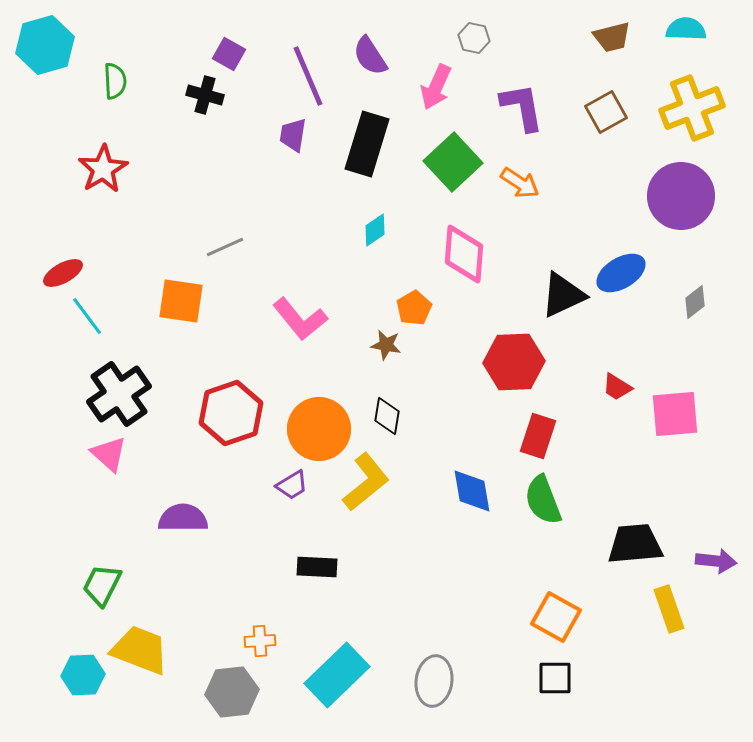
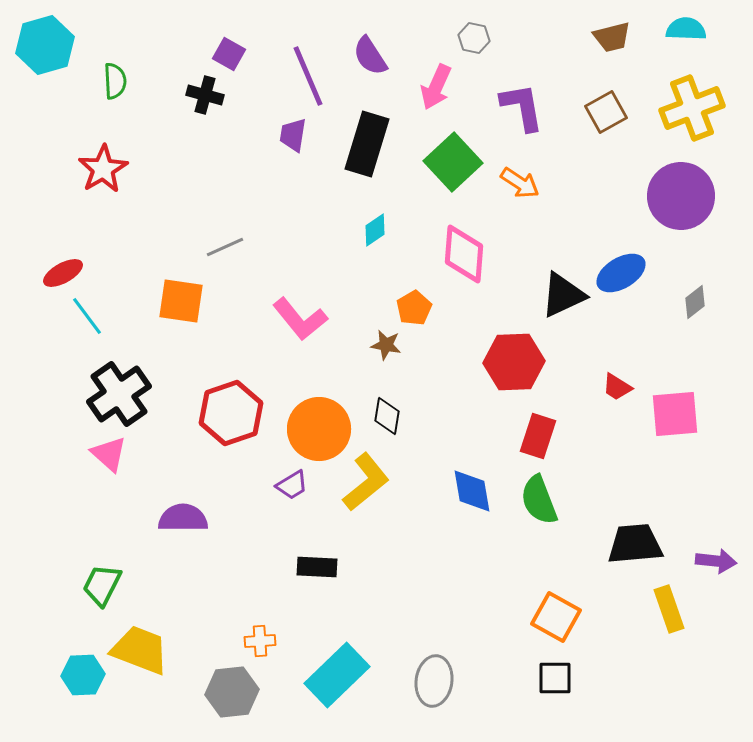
green semicircle at (543, 500): moved 4 px left
